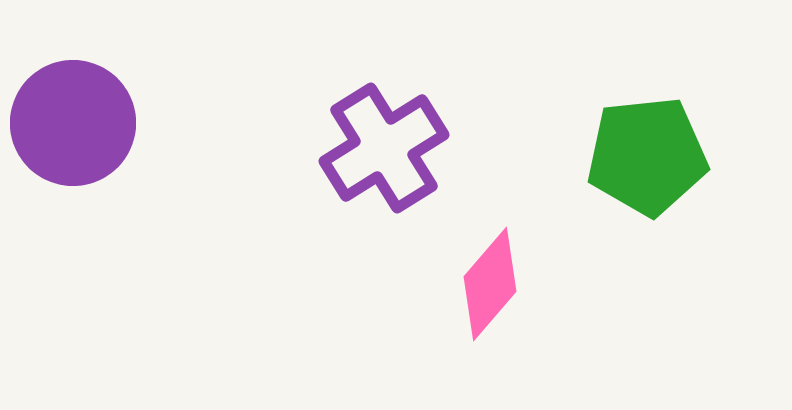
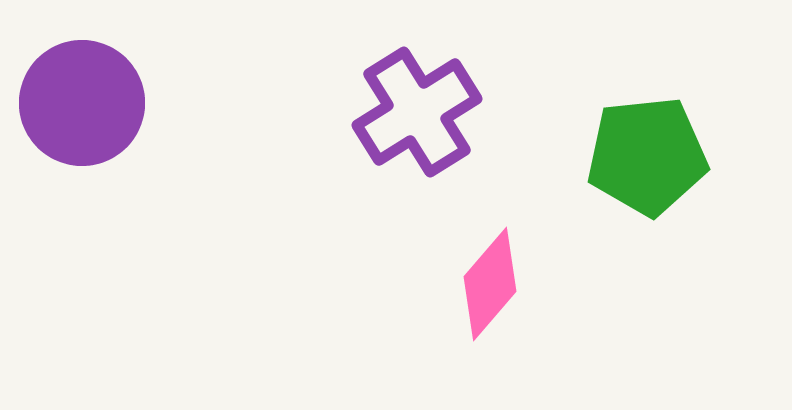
purple circle: moved 9 px right, 20 px up
purple cross: moved 33 px right, 36 px up
